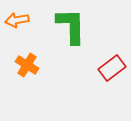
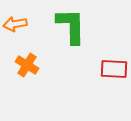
orange arrow: moved 2 px left, 4 px down
red rectangle: moved 2 px right, 1 px down; rotated 40 degrees clockwise
